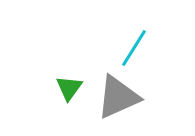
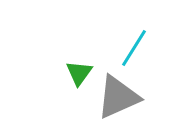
green triangle: moved 10 px right, 15 px up
